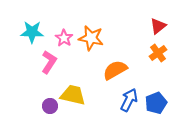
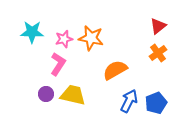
pink star: moved 1 px down; rotated 24 degrees clockwise
pink L-shape: moved 9 px right, 2 px down
blue arrow: moved 1 px down
purple circle: moved 4 px left, 12 px up
